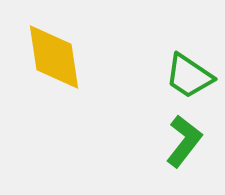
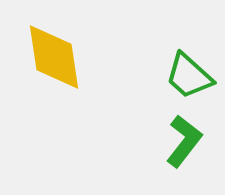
green trapezoid: rotated 8 degrees clockwise
